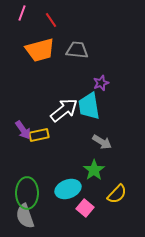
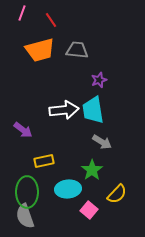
purple star: moved 2 px left, 3 px up
cyan trapezoid: moved 4 px right, 4 px down
white arrow: rotated 32 degrees clockwise
purple arrow: rotated 18 degrees counterclockwise
yellow rectangle: moved 5 px right, 26 px down
green star: moved 2 px left
cyan ellipse: rotated 15 degrees clockwise
green ellipse: moved 1 px up
pink square: moved 4 px right, 2 px down
